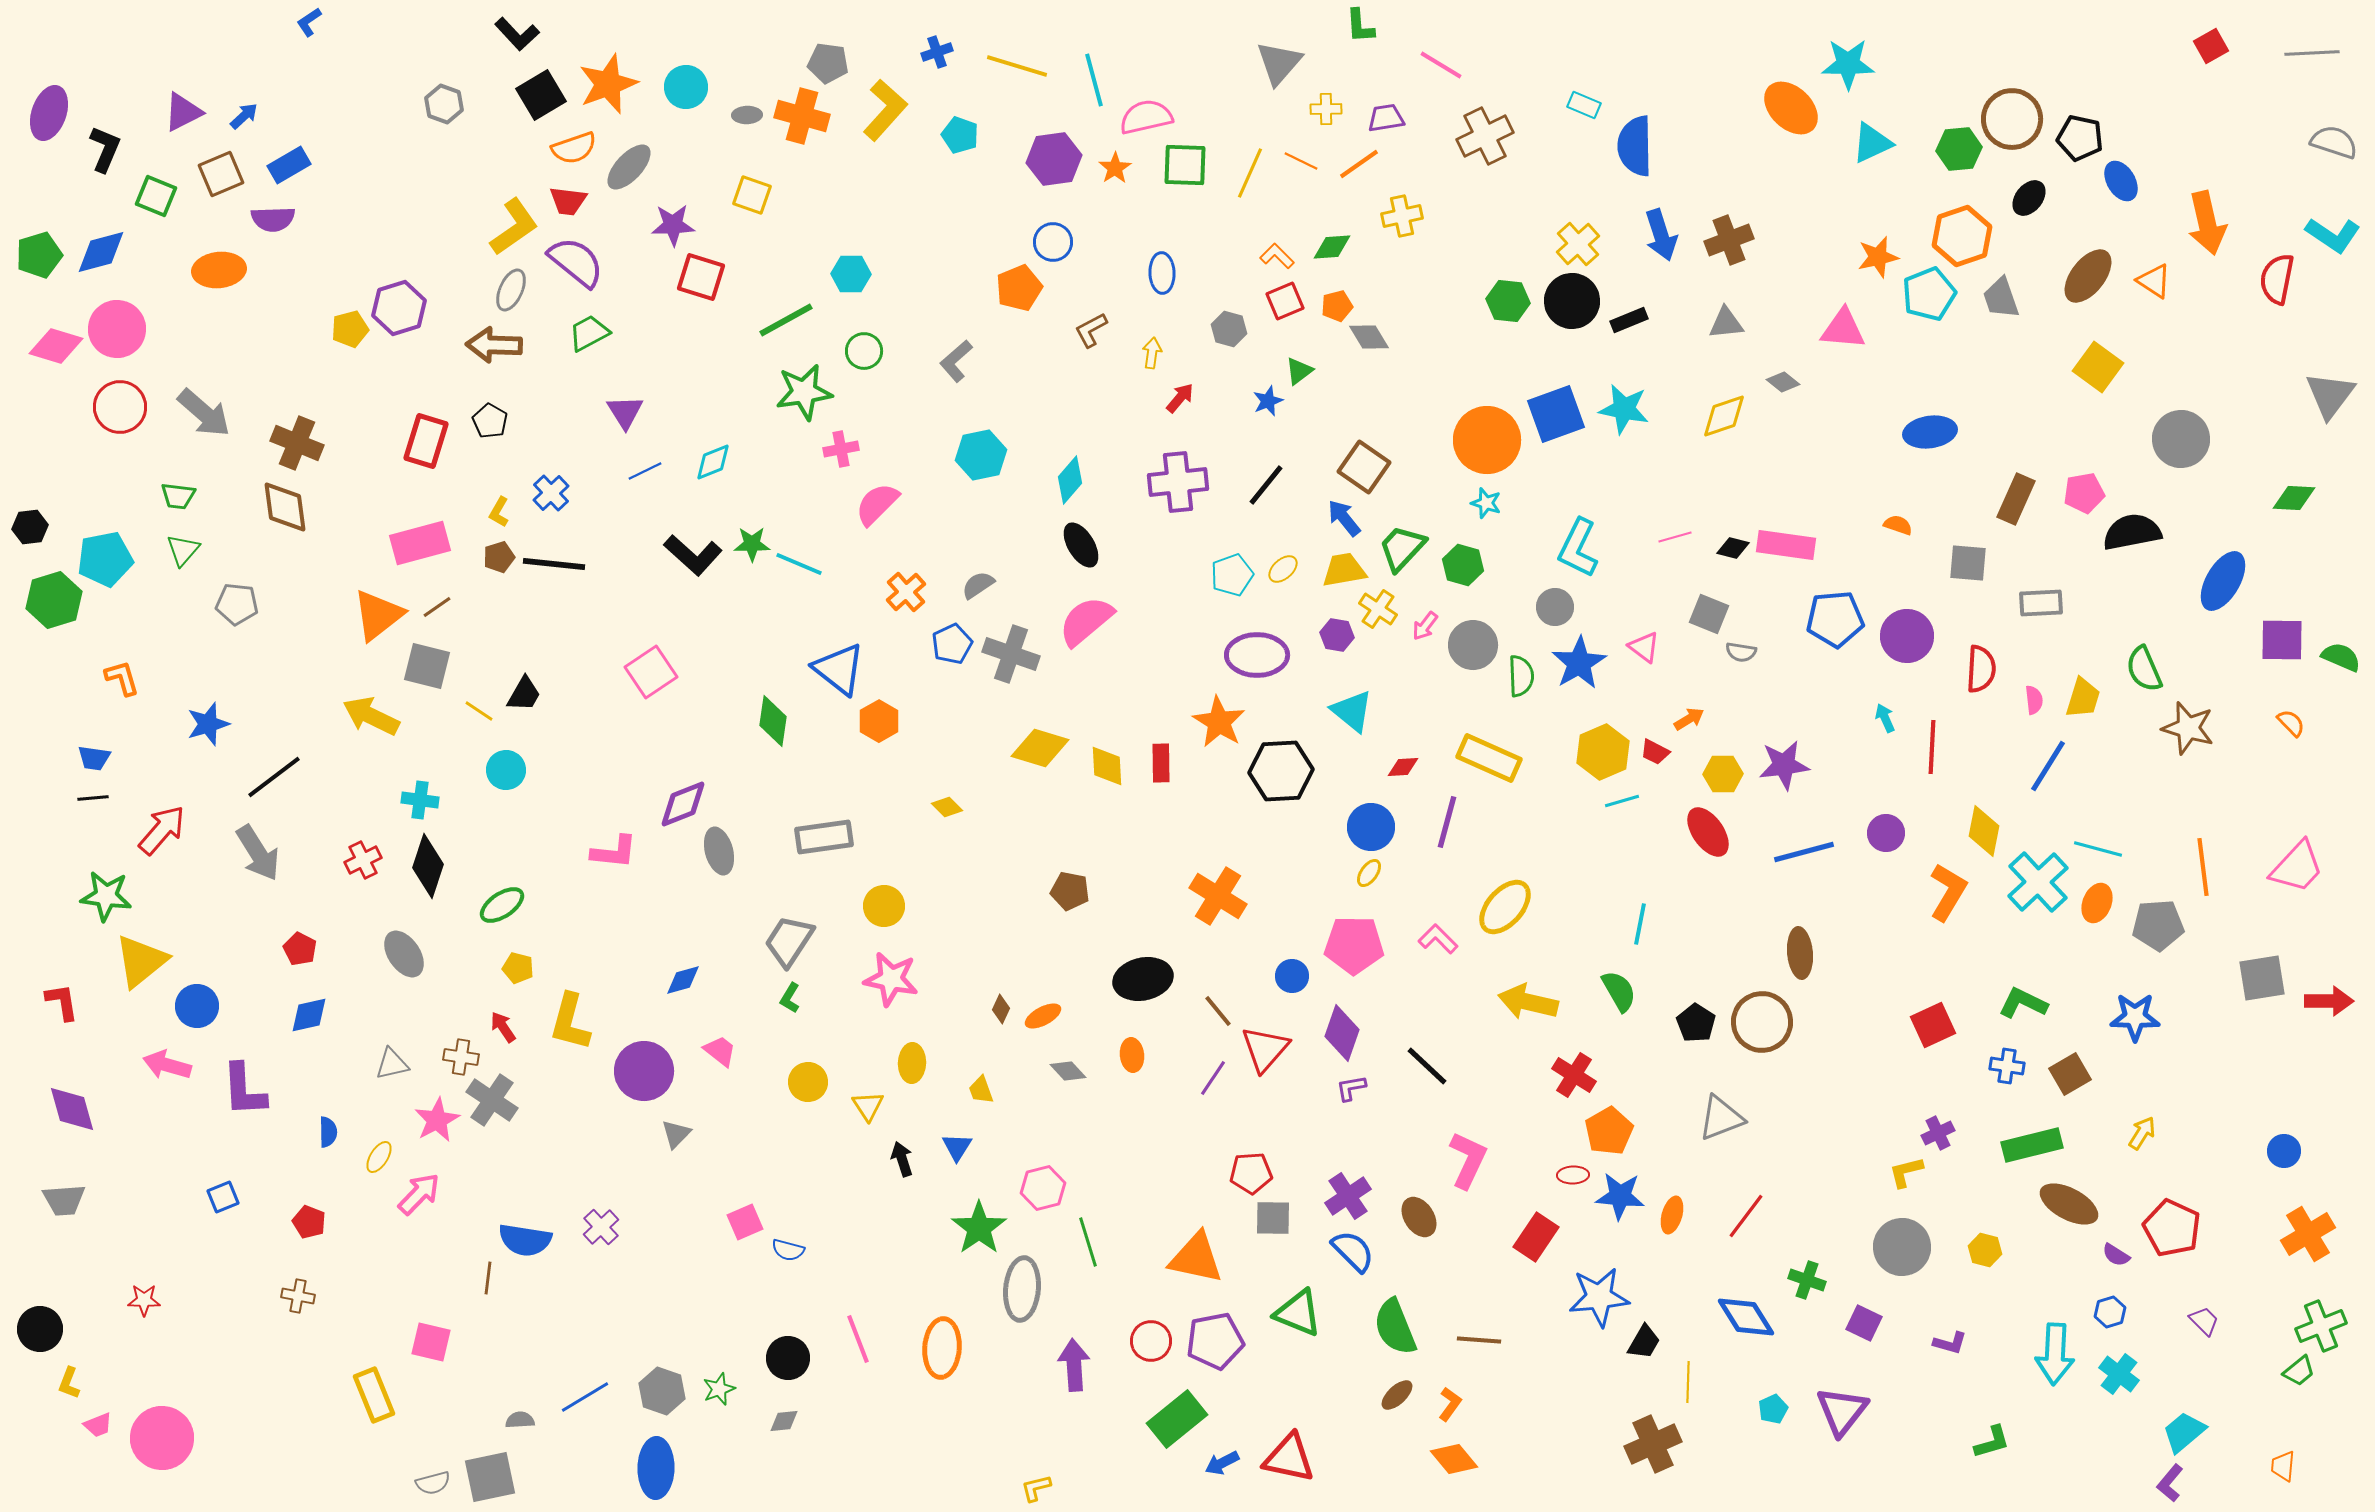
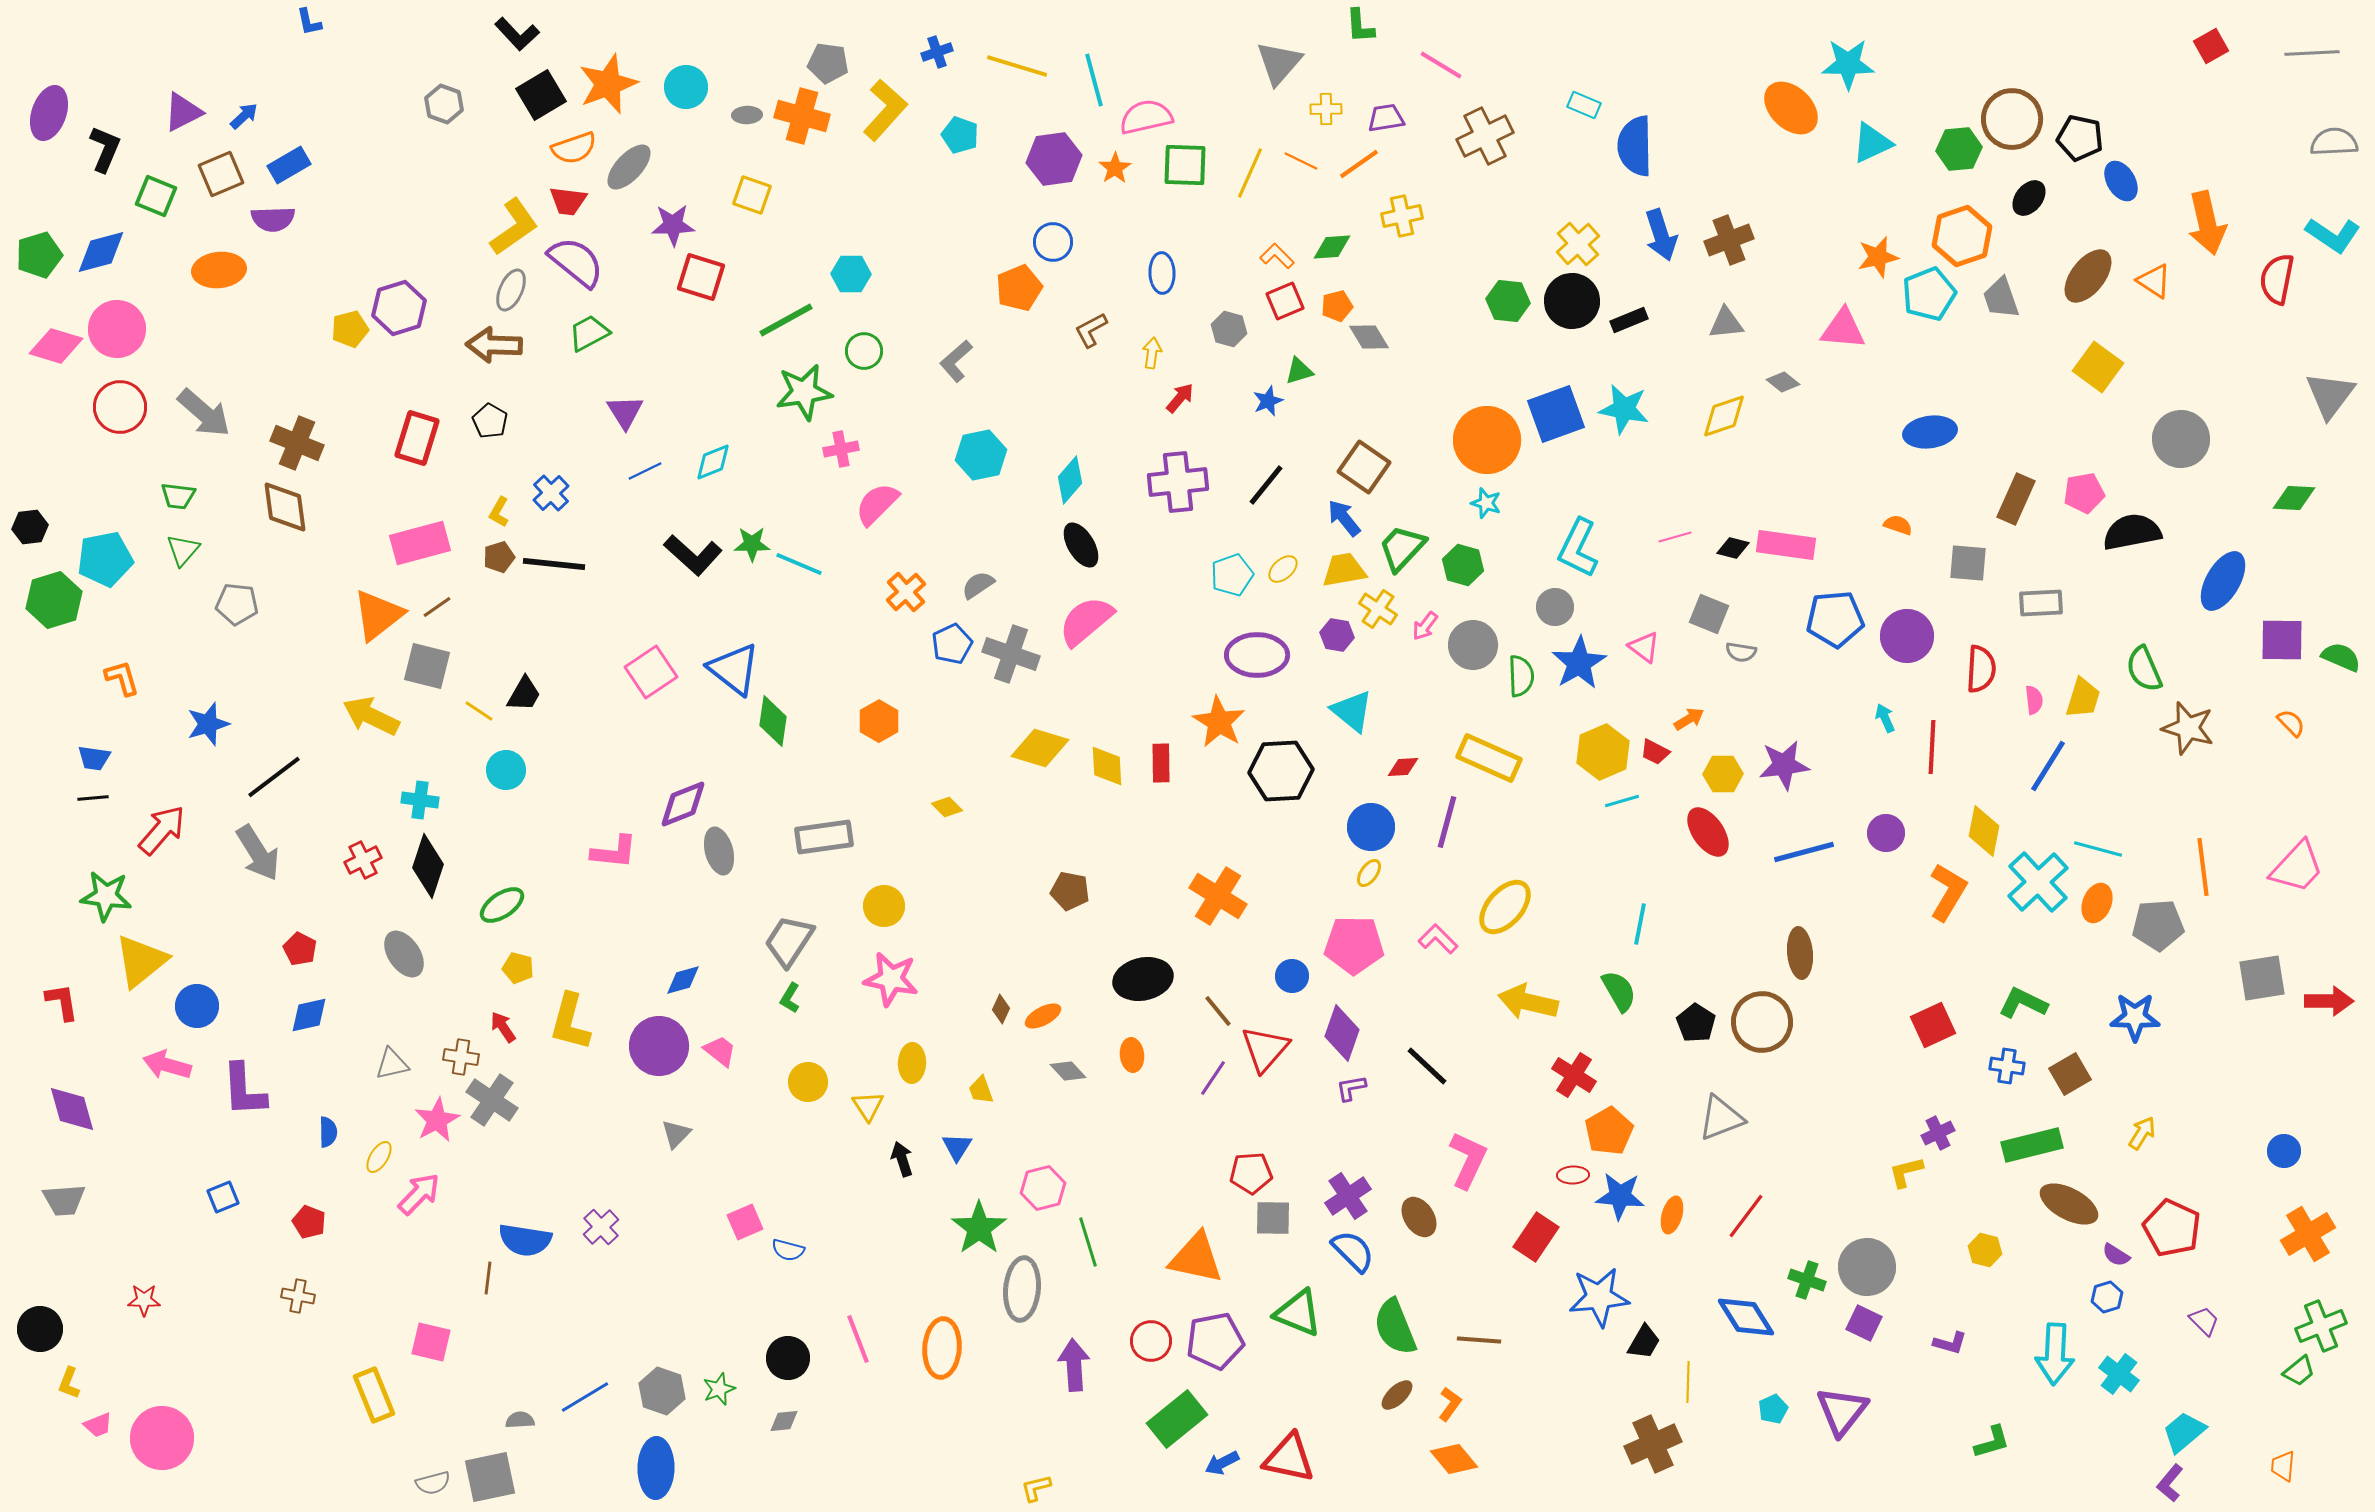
blue L-shape at (309, 22): rotated 68 degrees counterclockwise
gray semicircle at (2334, 142): rotated 21 degrees counterclockwise
green triangle at (1299, 371): rotated 20 degrees clockwise
red rectangle at (426, 441): moved 9 px left, 3 px up
blue triangle at (839, 669): moved 105 px left
purple circle at (644, 1071): moved 15 px right, 25 px up
gray circle at (1902, 1247): moved 35 px left, 20 px down
blue hexagon at (2110, 1312): moved 3 px left, 15 px up
